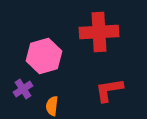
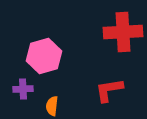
red cross: moved 24 px right
purple cross: rotated 30 degrees clockwise
